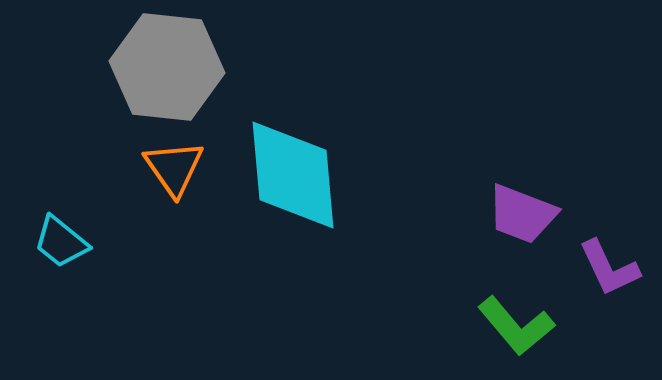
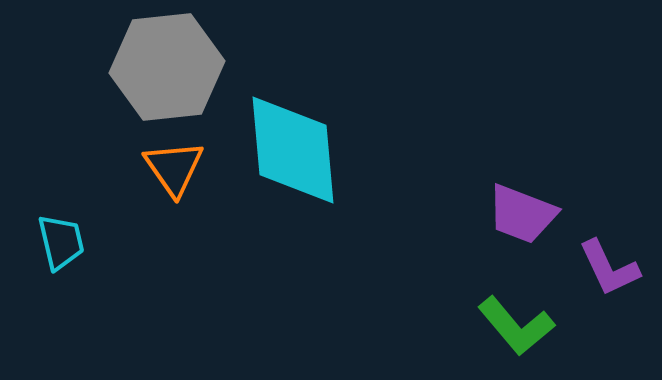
gray hexagon: rotated 12 degrees counterclockwise
cyan diamond: moved 25 px up
cyan trapezoid: rotated 142 degrees counterclockwise
